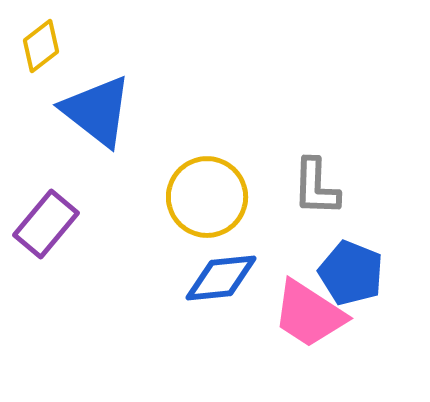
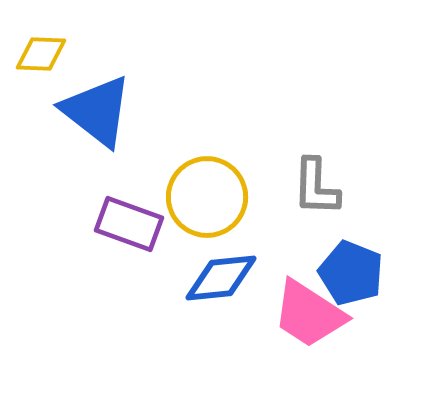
yellow diamond: moved 8 px down; rotated 40 degrees clockwise
purple rectangle: moved 83 px right; rotated 70 degrees clockwise
